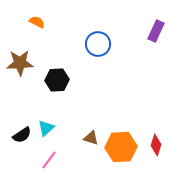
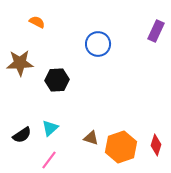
cyan triangle: moved 4 px right
orange hexagon: rotated 16 degrees counterclockwise
